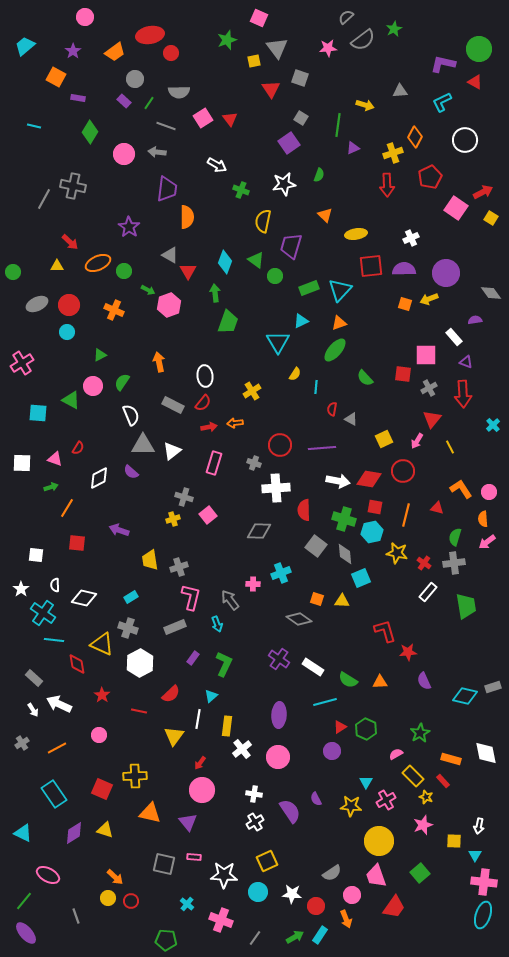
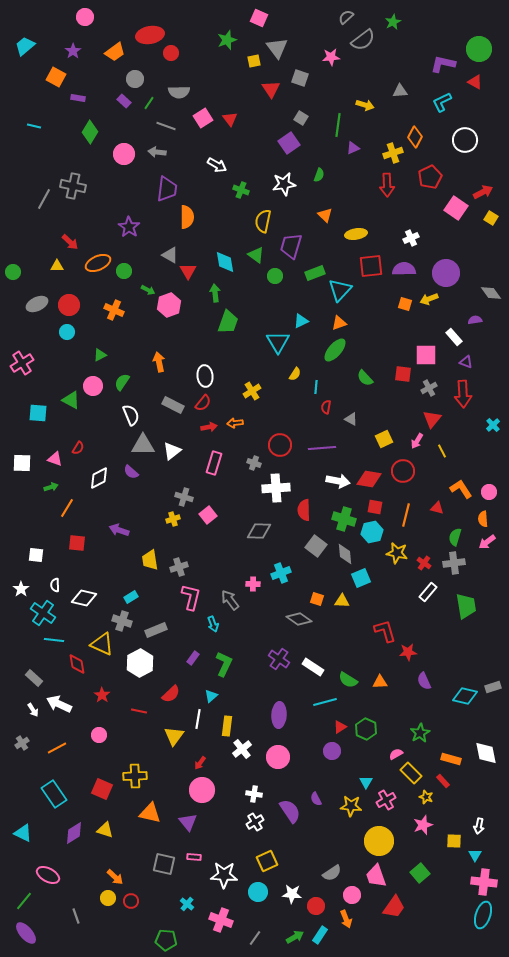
green star at (394, 29): moved 1 px left, 7 px up
pink star at (328, 48): moved 3 px right, 9 px down
green triangle at (256, 260): moved 5 px up
cyan diamond at (225, 262): rotated 30 degrees counterclockwise
green rectangle at (309, 288): moved 6 px right, 15 px up
red semicircle at (332, 409): moved 6 px left, 2 px up
yellow line at (450, 447): moved 8 px left, 4 px down
cyan arrow at (217, 624): moved 4 px left
gray rectangle at (175, 627): moved 19 px left, 3 px down
gray cross at (128, 628): moved 6 px left, 7 px up
yellow rectangle at (413, 776): moved 2 px left, 3 px up
